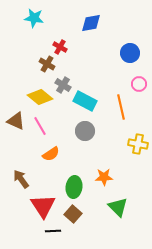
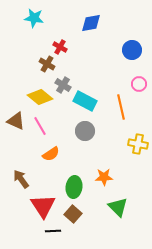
blue circle: moved 2 px right, 3 px up
